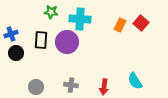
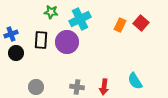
cyan cross: rotated 30 degrees counterclockwise
gray cross: moved 6 px right, 2 px down
